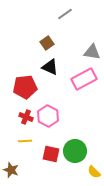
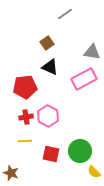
red cross: rotated 32 degrees counterclockwise
green circle: moved 5 px right
brown star: moved 3 px down
